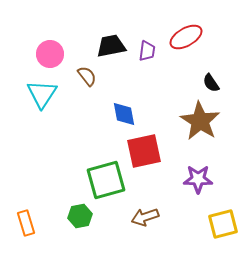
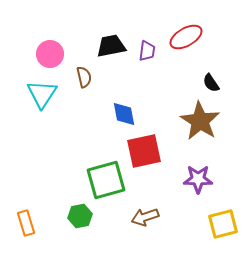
brown semicircle: moved 3 px left, 1 px down; rotated 25 degrees clockwise
